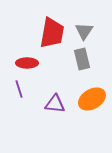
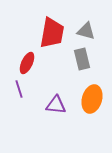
gray triangle: moved 2 px right; rotated 48 degrees counterclockwise
red ellipse: rotated 65 degrees counterclockwise
orange ellipse: rotated 44 degrees counterclockwise
purple triangle: moved 1 px right, 1 px down
